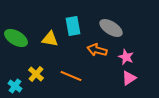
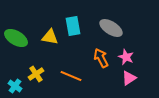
yellow triangle: moved 2 px up
orange arrow: moved 4 px right, 8 px down; rotated 48 degrees clockwise
yellow cross: rotated 14 degrees clockwise
